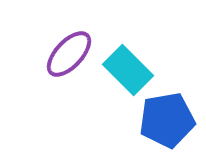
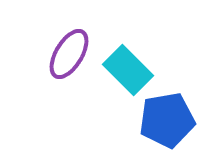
purple ellipse: rotated 12 degrees counterclockwise
